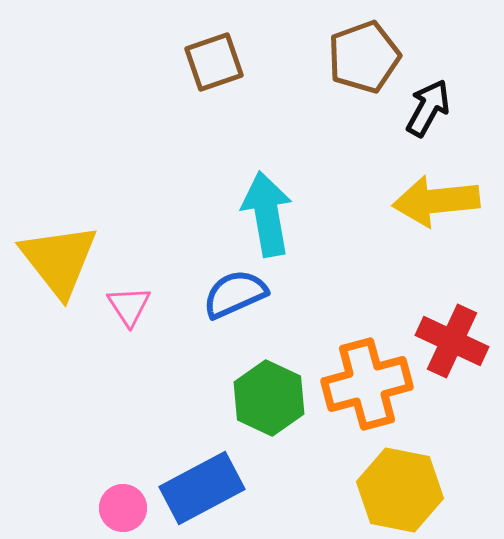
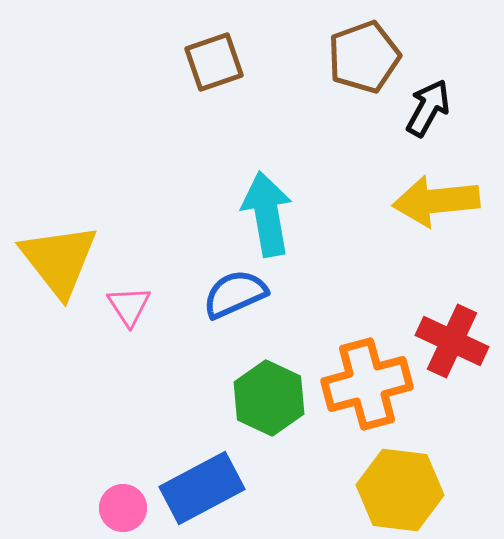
yellow hexagon: rotated 4 degrees counterclockwise
